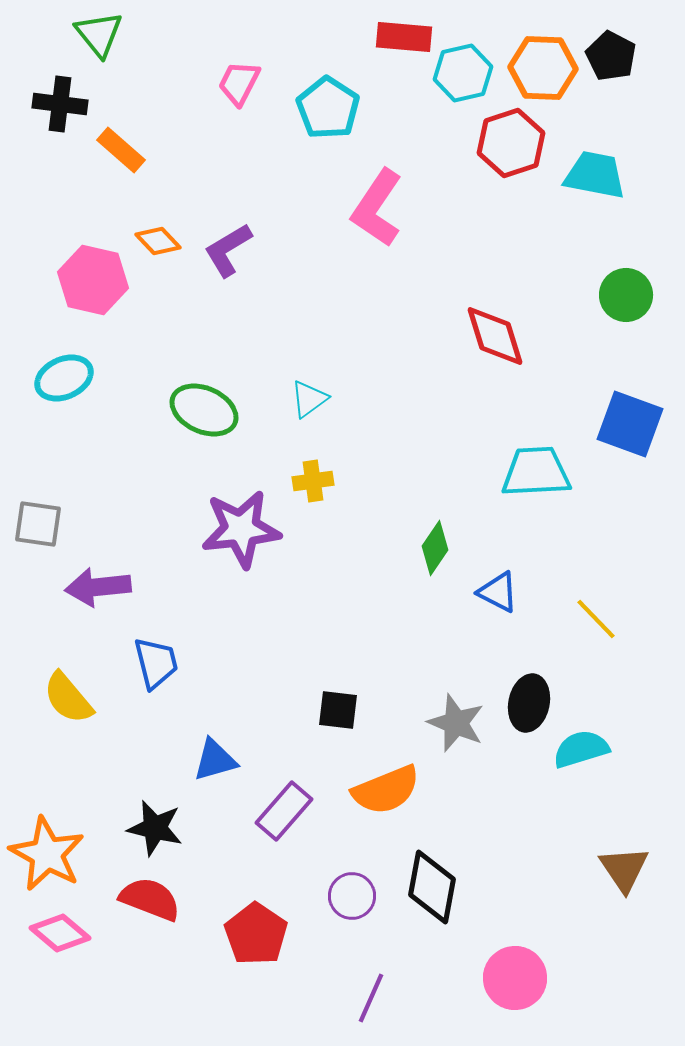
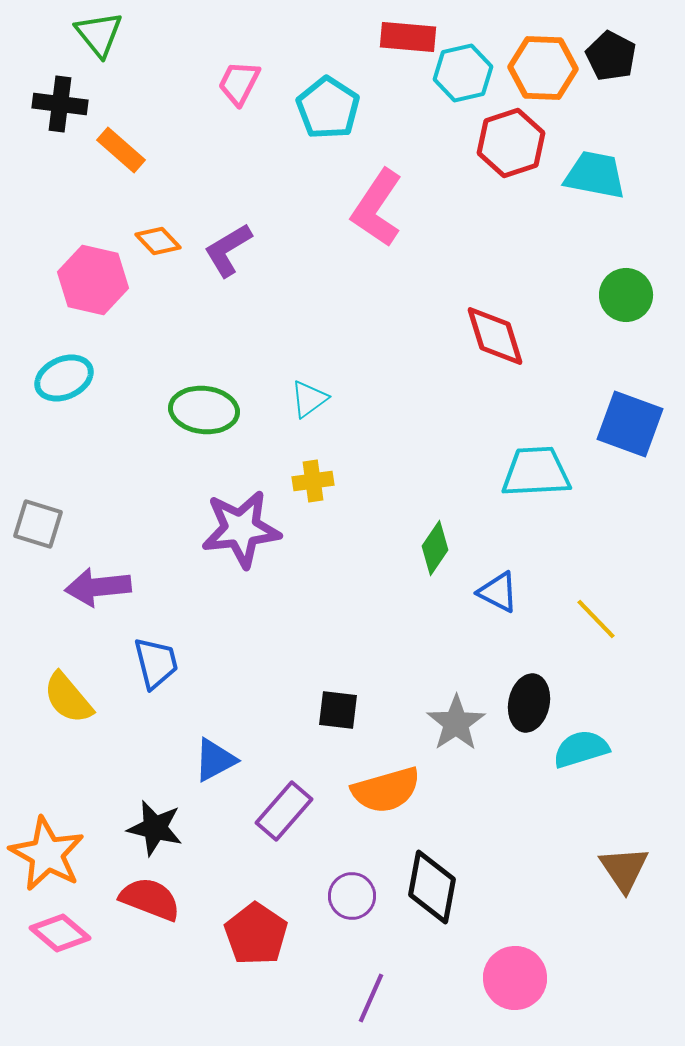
red rectangle at (404, 37): moved 4 px right
green ellipse at (204, 410): rotated 18 degrees counterclockwise
gray square at (38, 524): rotated 9 degrees clockwise
gray star at (456, 723): rotated 16 degrees clockwise
blue triangle at (215, 760): rotated 12 degrees counterclockwise
orange semicircle at (386, 790): rotated 6 degrees clockwise
